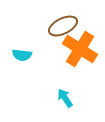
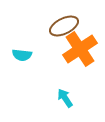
brown ellipse: moved 1 px right
orange cross: rotated 24 degrees clockwise
